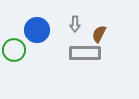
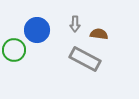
brown semicircle: rotated 72 degrees clockwise
gray rectangle: moved 6 px down; rotated 28 degrees clockwise
